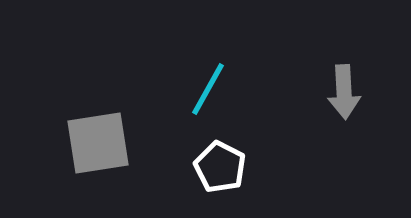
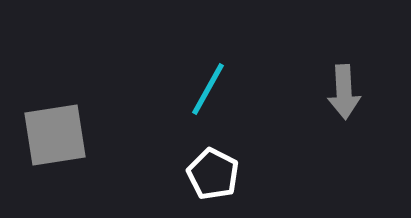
gray square: moved 43 px left, 8 px up
white pentagon: moved 7 px left, 7 px down
